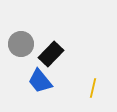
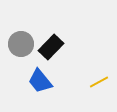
black rectangle: moved 7 px up
yellow line: moved 6 px right, 6 px up; rotated 48 degrees clockwise
